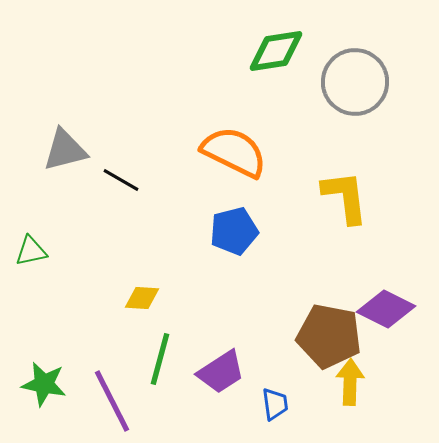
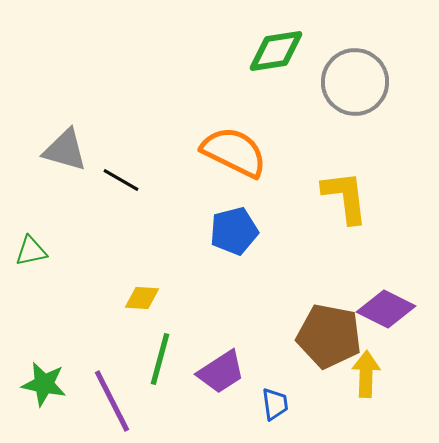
gray triangle: rotated 30 degrees clockwise
yellow arrow: moved 16 px right, 8 px up
